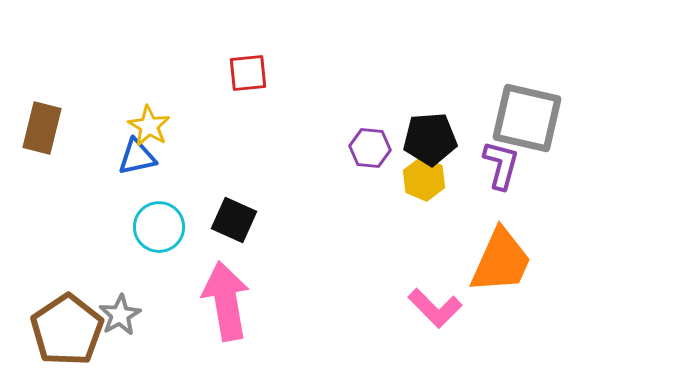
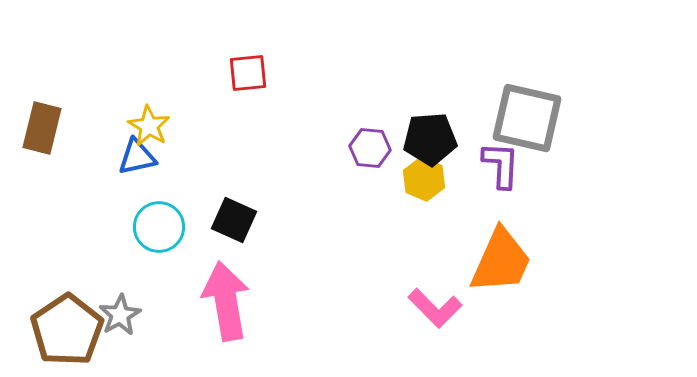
purple L-shape: rotated 12 degrees counterclockwise
